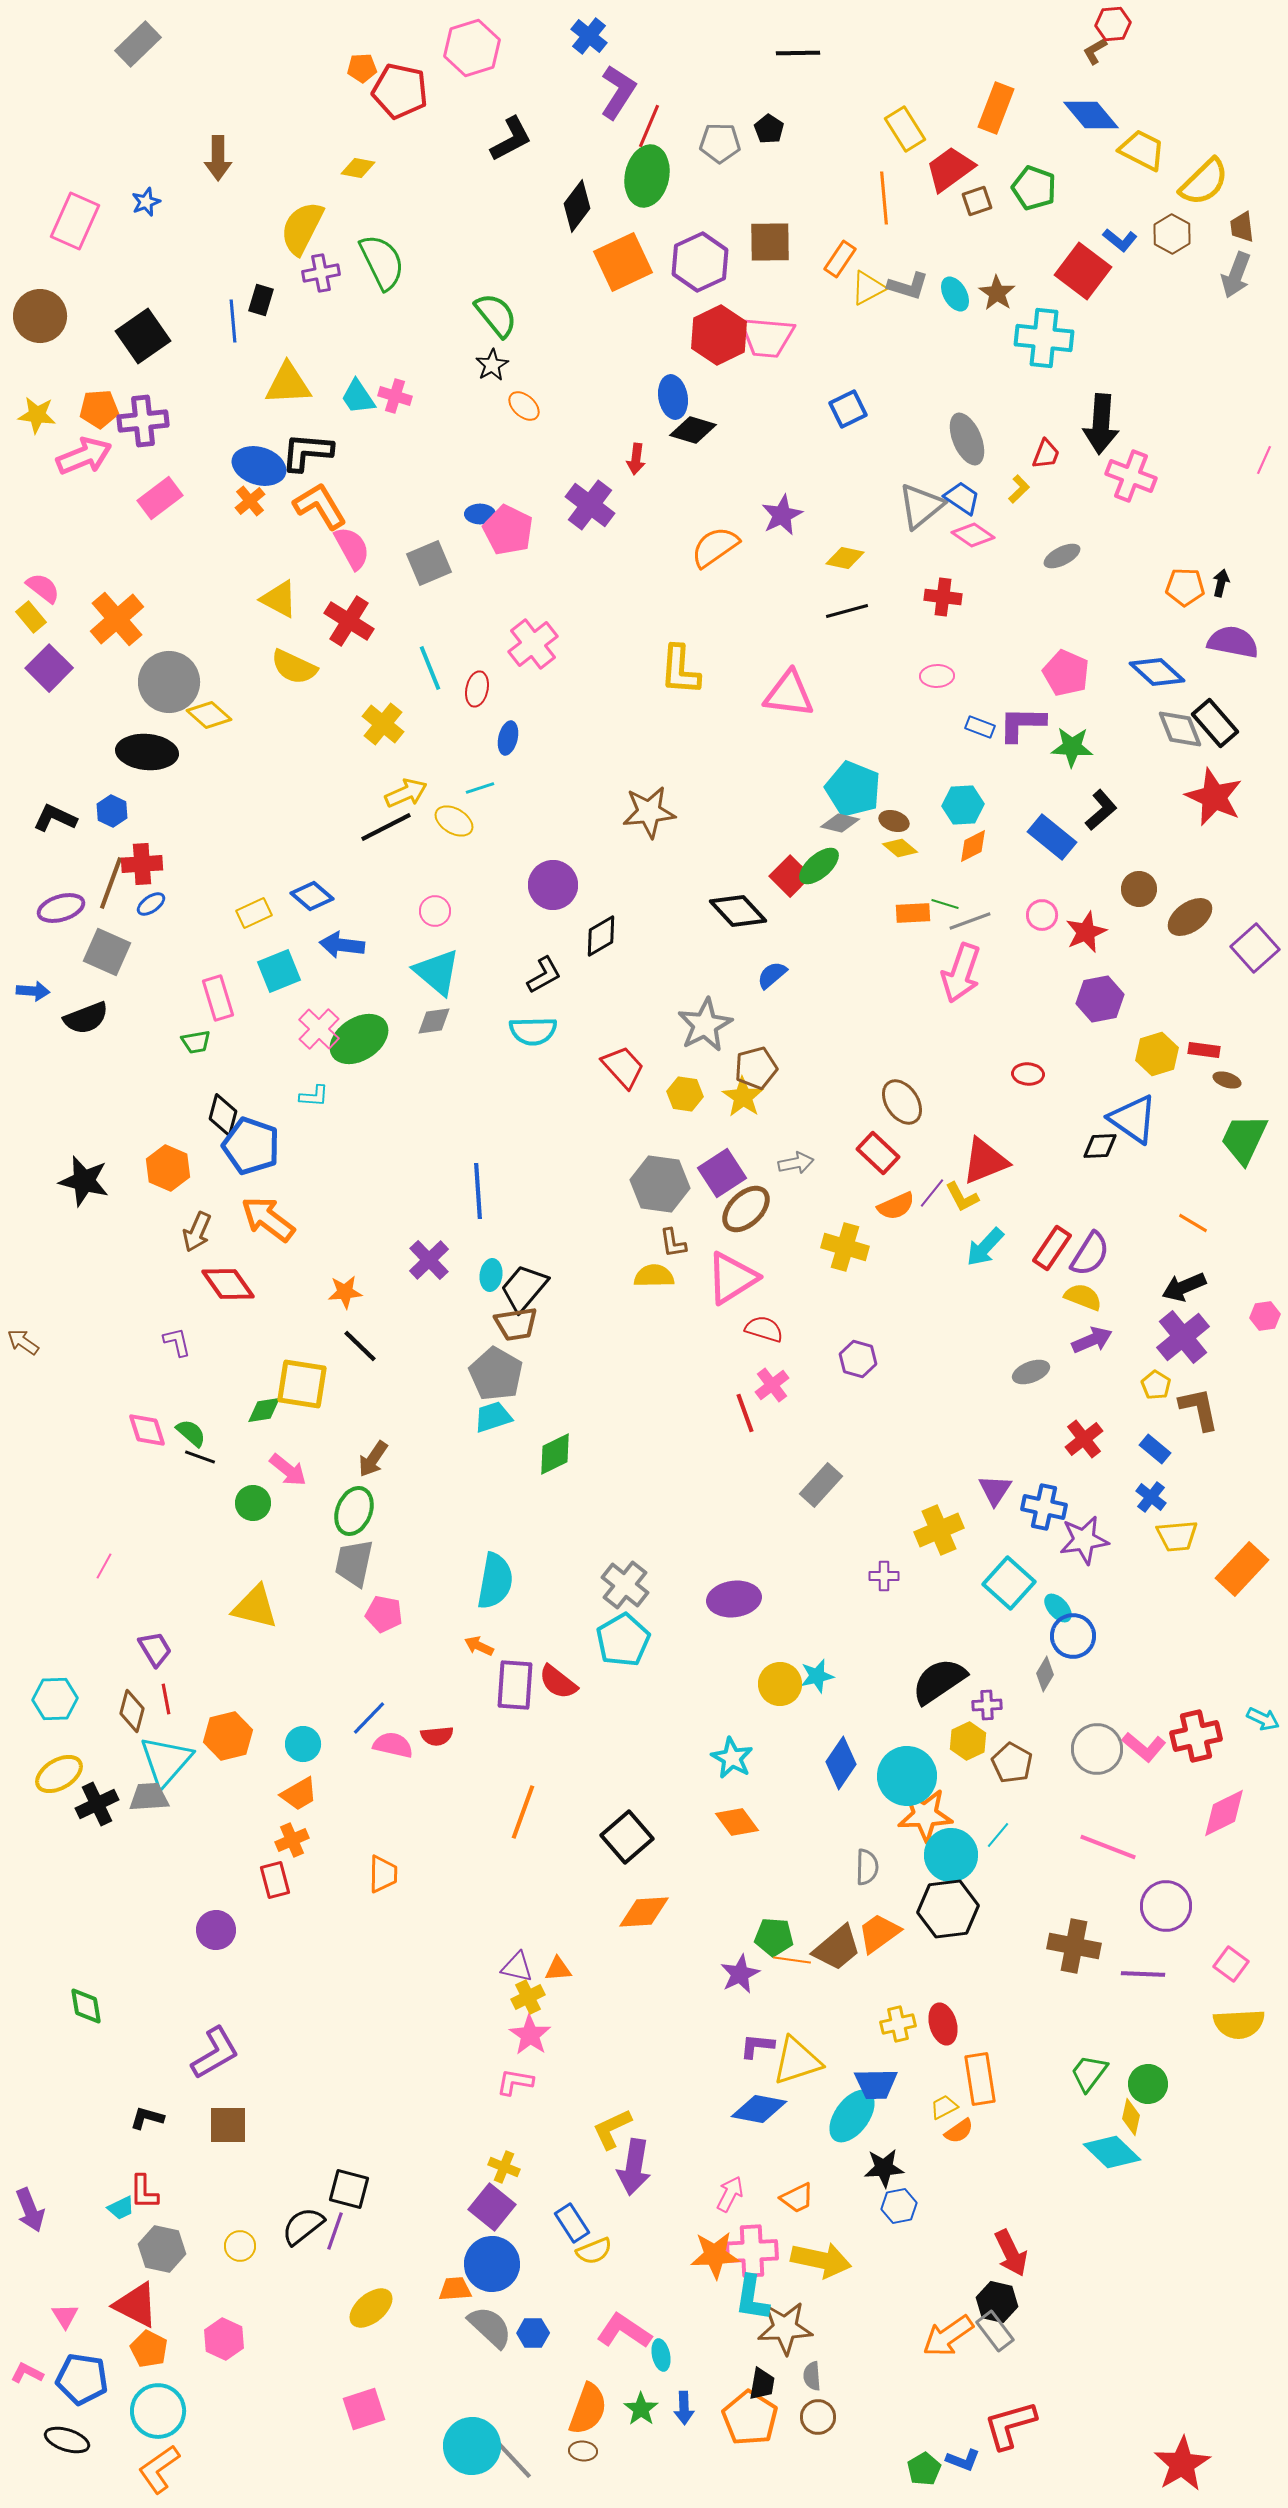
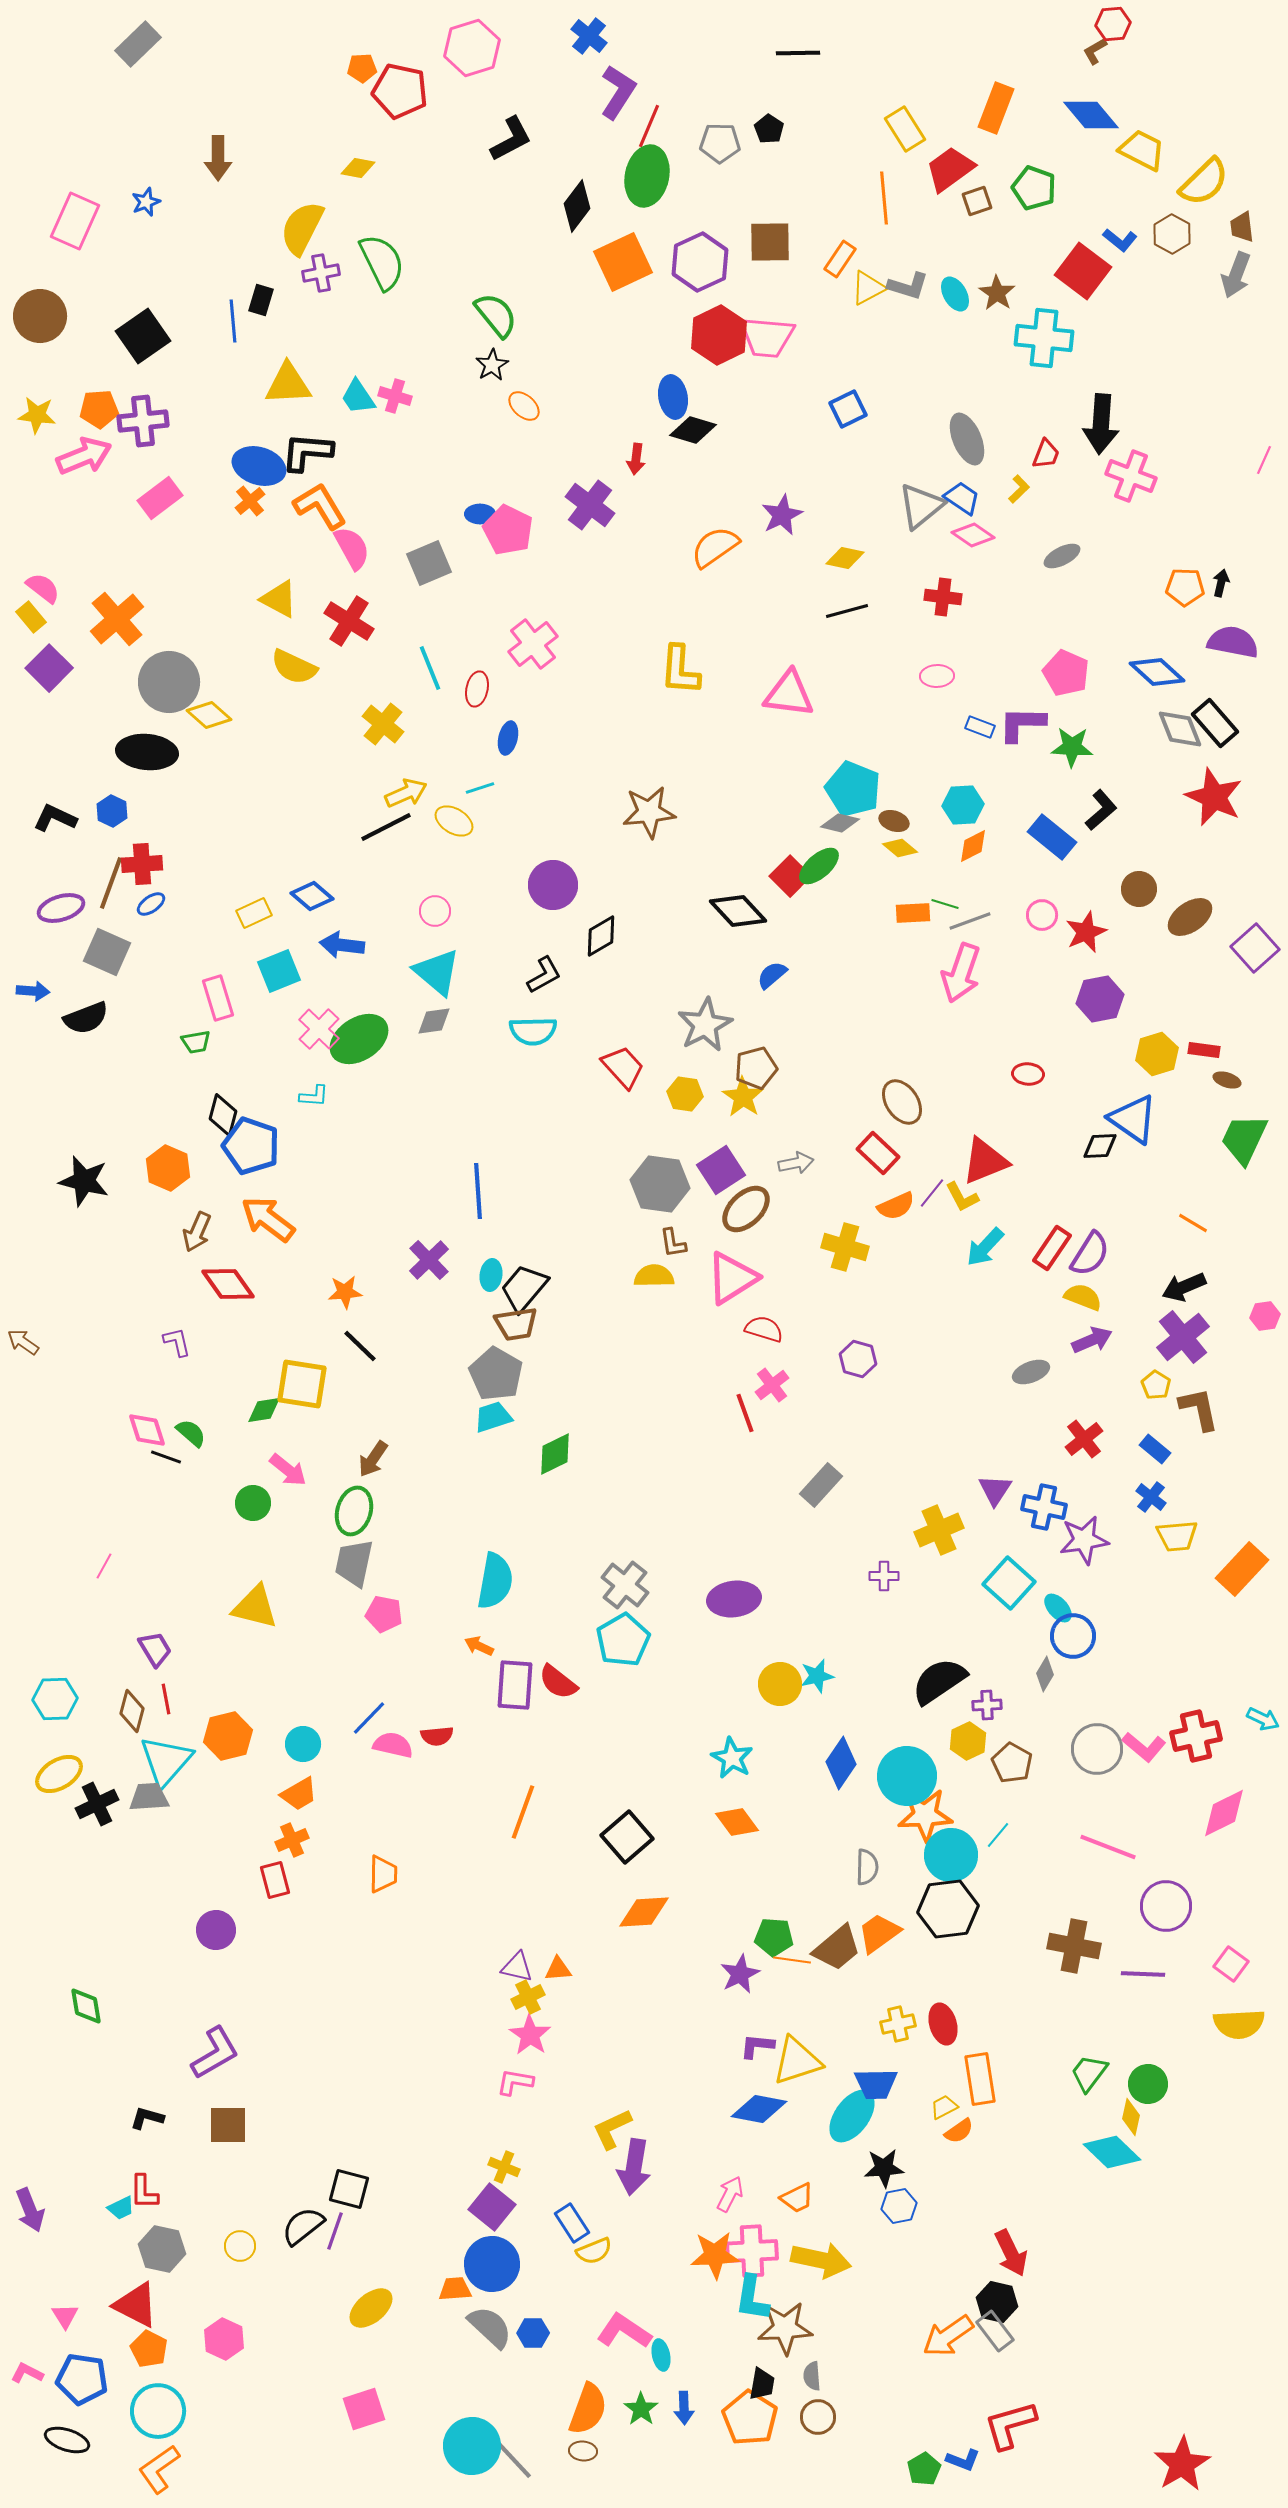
purple square at (722, 1173): moved 1 px left, 3 px up
black line at (200, 1457): moved 34 px left
green ellipse at (354, 1511): rotated 6 degrees counterclockwise
